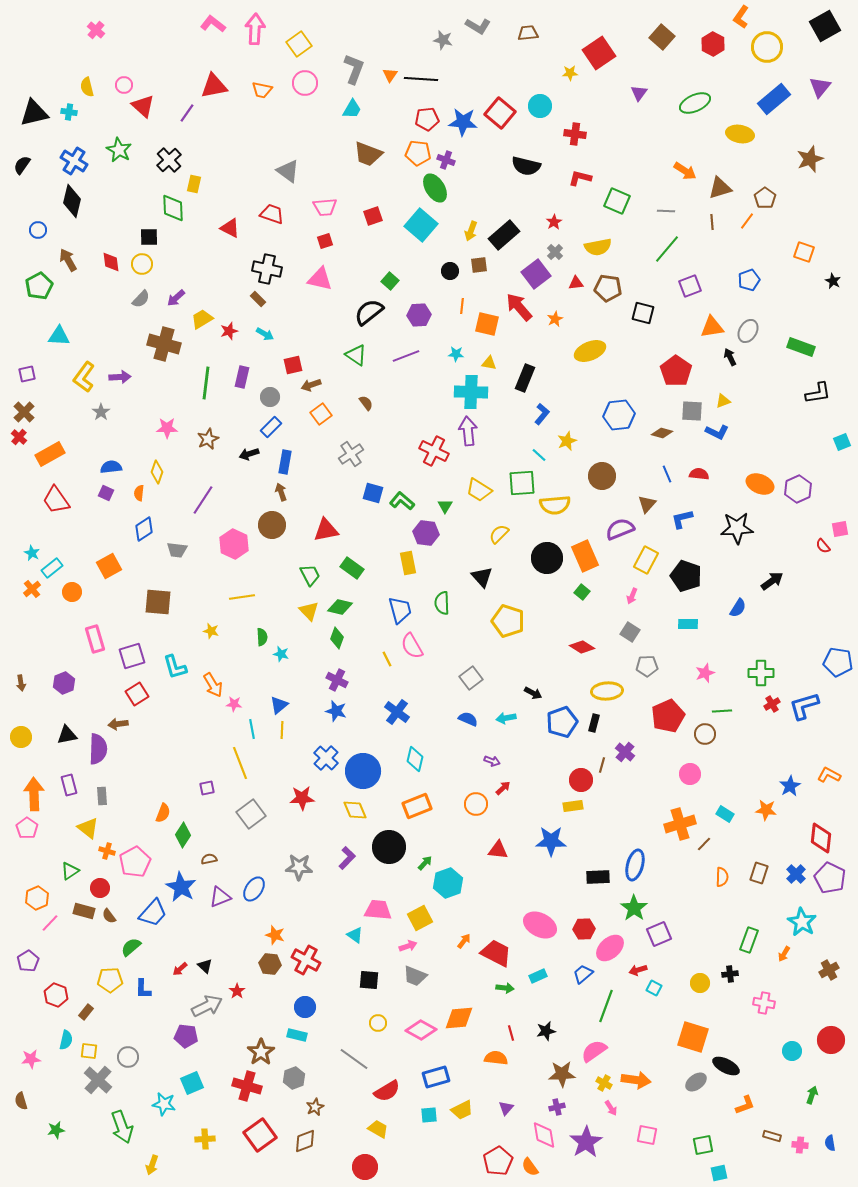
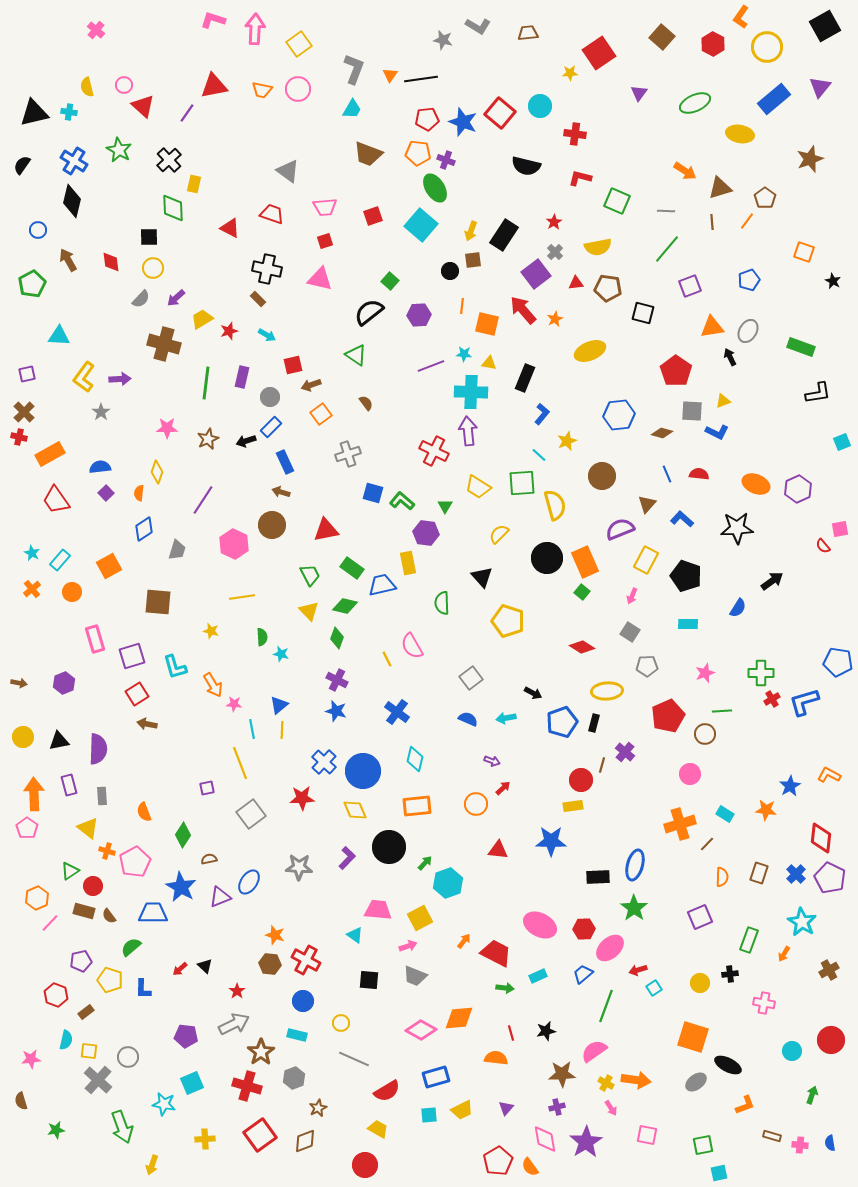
pink L-shape at (213, 24): moved 4 px up; rotated 20 degrees counterclockwise
black line at (421, 79): rotated 12 degrees counterclockwise
pink circle at (305, 83): moved 7 px left, 6 px down
blue star at (463, 122): rotated 16 degrees clockwise
black rectangle at (504, 235): rotated 16 degrees counterclockwise
yellow circle at (142, 264): moved 11 px right, 4 px down
brown square at (479, 265): moved 6 px left, 5 px up
green pentagon at (39, 286): moved 7 px left, 2 px up
red arrow at (519, 307): moved 4 px right, 3 px down
cyan arrow at (265, 334): moved 2 px right, 1 px down
cyan star at (456, 354): moved 8 px right
purple line at (406, 356): moved 25 px right, 10 px down
purple arrow at (120, 377): moved 2 px down
red cross at (19, 437): rotated 28 degrees counterclockwise
black arrow at (249, 454): moved 3 px left, 13 px up
gray cross at (351, 454): moved 3 px left; rotated 15 degrees clockwise
blue rectangle at (285, 462): rotated 35 degrees counterclockwise
blue semicircle at (111, 467): moved 11 px left
orange ellipse at (760, 484): moved 4 px left
yellow trapezoid at (479, 490): moved 1 px left, 3 px up
brown arrow at (281, 492): rotated 54 degrees counterclockwise
purple square at (106, 493): rotated 21 degrees clockwise
yellow semicircle at (555, 505): rotated 100 degrees counterclockwise
blue L-shape at (682, 519): rotated 55 degrees clockwise
gray trapezoid at (177, 550): rotated 80 degrees counterclockwise
orange rectangle at (585, 556): moved 6 px down
cyan rectangle at (52, 568): moved 8 px right, 8 px up; rotated 10 degrees counterclockwise
green diamond at (340, 607): moved 5 px right, 1 px up
blue trapezoid at (400, 610): moved 18 px left, 25 px up; rotated 88 degrees counterclockwise
brown arrow at (21, 683): moved 2 px left; rotated 70 degrees counterclockwise
red cross at (772, 704): moved 5 px up
blue L-shape at (804, 706): moved 4 px up
brown arrow at (118, 724): moved 29 px right; rotated 18 degrees clockwise
black triangle at (67, 735): moved 8 px left, 6 px down
yellow circle at (21, 737): moved 2 px right
blue cross at (326, 758): moved 2 px left, 4 px down
orange rectangle at (417, 806): rotated 16 degrees clockwise
orange semicircle at (163, 813): moved 19 px left, 1 px up; rotated 138 degrees clockwise
brown line at (704, 844): moved 3 px right
red circle at (100, 888): moved 7 px left, 2 px up
blue ellipse at (254, 889): moved 5 px left, 7 px up
blue trapezoid at (153, 913): rotated 132 degrees counterclockwise
purple square at (659, 934): moved 41 px right, 17 px up
purple pentagon at (28, 961): moved 53 px right; rotated 20 degrees clockwise
yellow pentagon at (110, 980): rotated 20 degrees clockwise
cyan square at (654, 988): rotated 28 degrees clockwise
gray arrow at (207, 1006): moved 27 px right, 18 px down
blue circle at (305, 1007): moved 2 px left, 6 px up
brown rectangle at (86, 1012): rotated 14 degrees clockwise
yellow circle at (378, 1023): moved 37 px left
gray line at (354, 1059): rotated 12 degrees counterclockwise
black ellipse at (726, 1066): moved 2 px right, 1 px up
yellow cross at (604, 1083): moved 2 px right
brown star at (315, 1107): moved 3 px right, 1 px down
pink diamond at (544, 1135): moved 1 px right, 4 px down
red circle at (365, 1167): moved 2 px up
